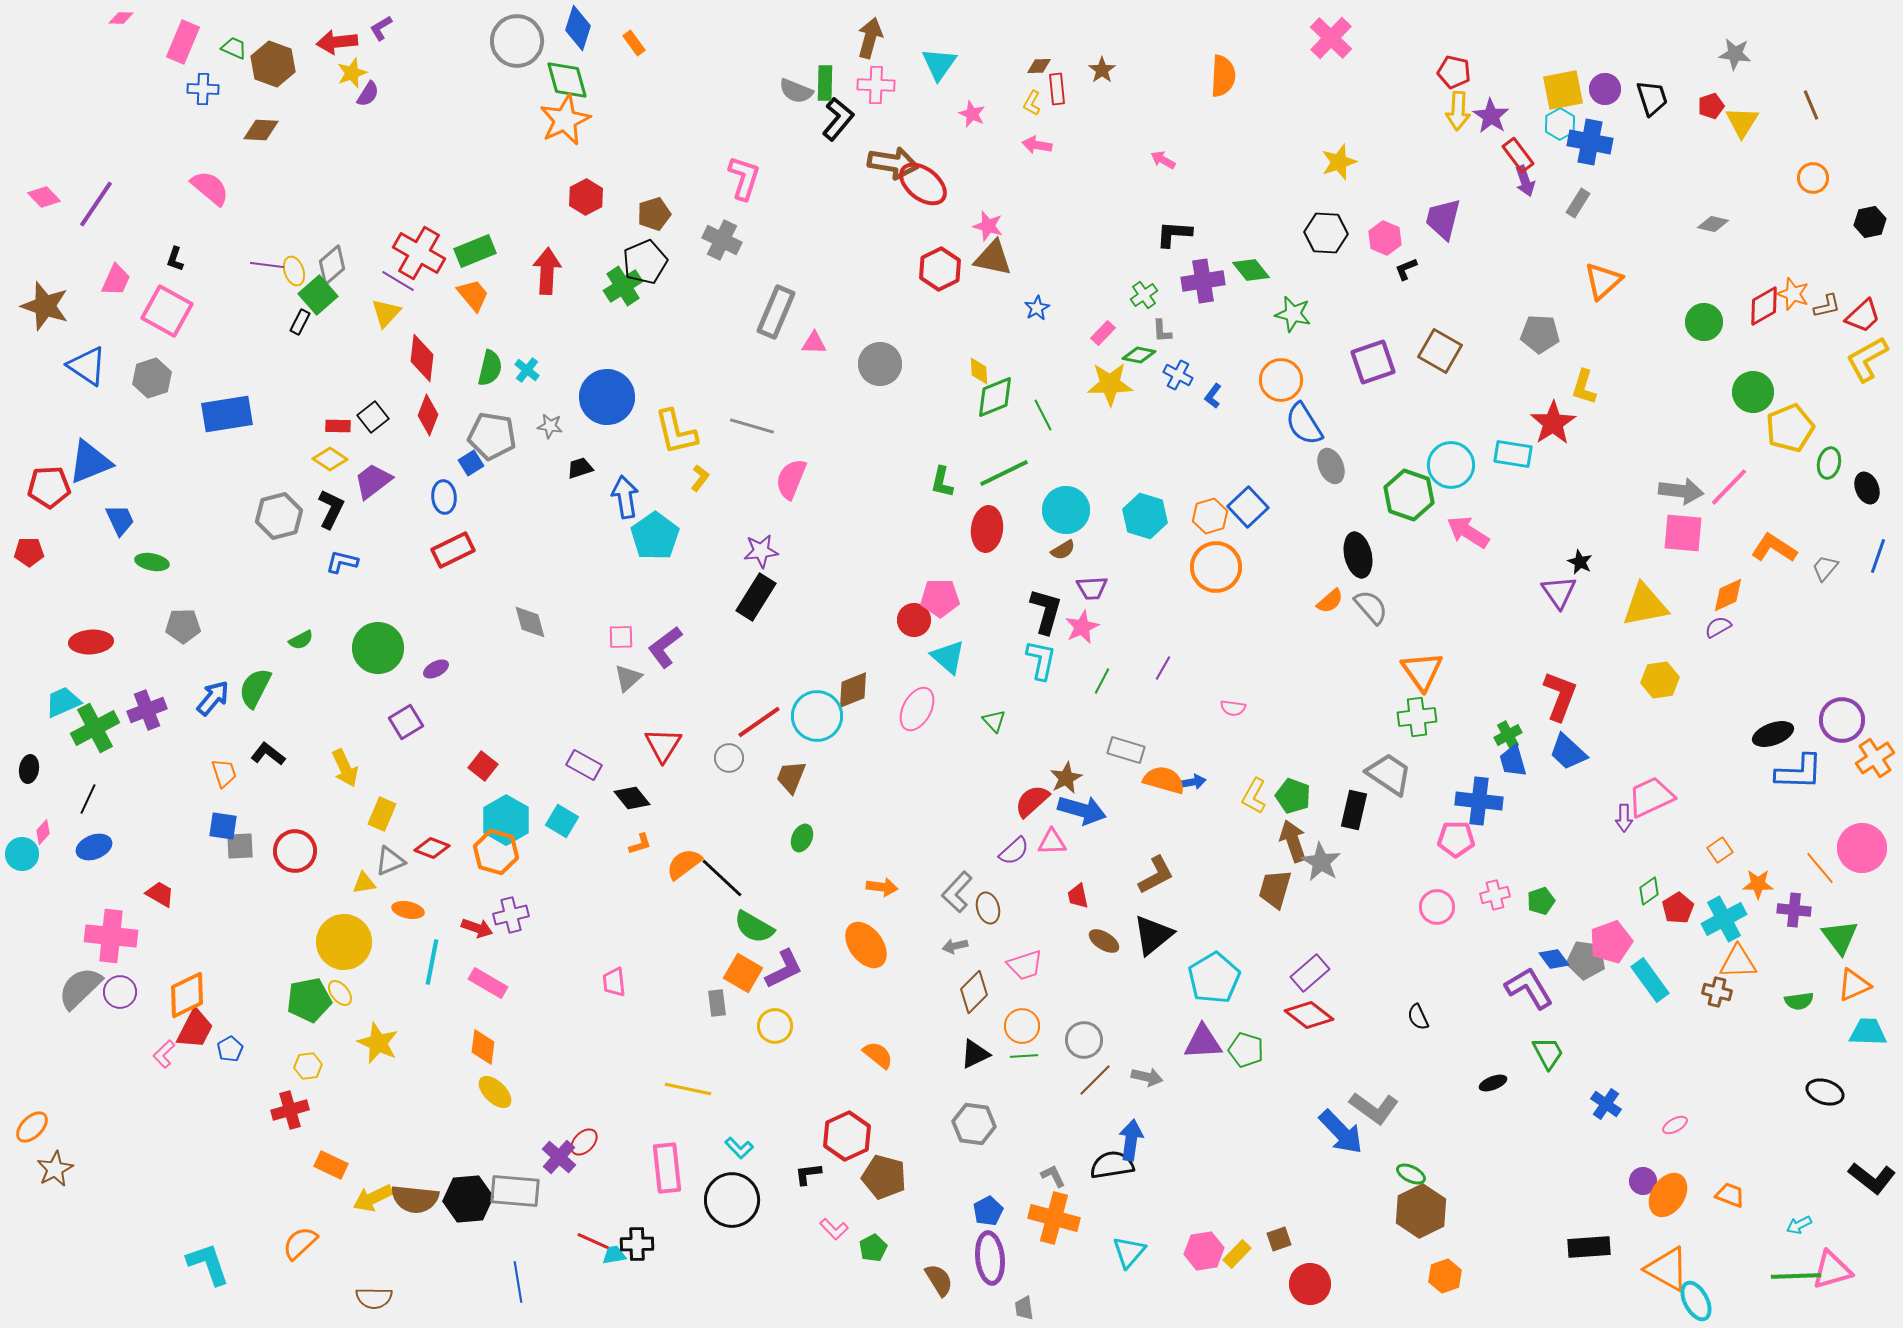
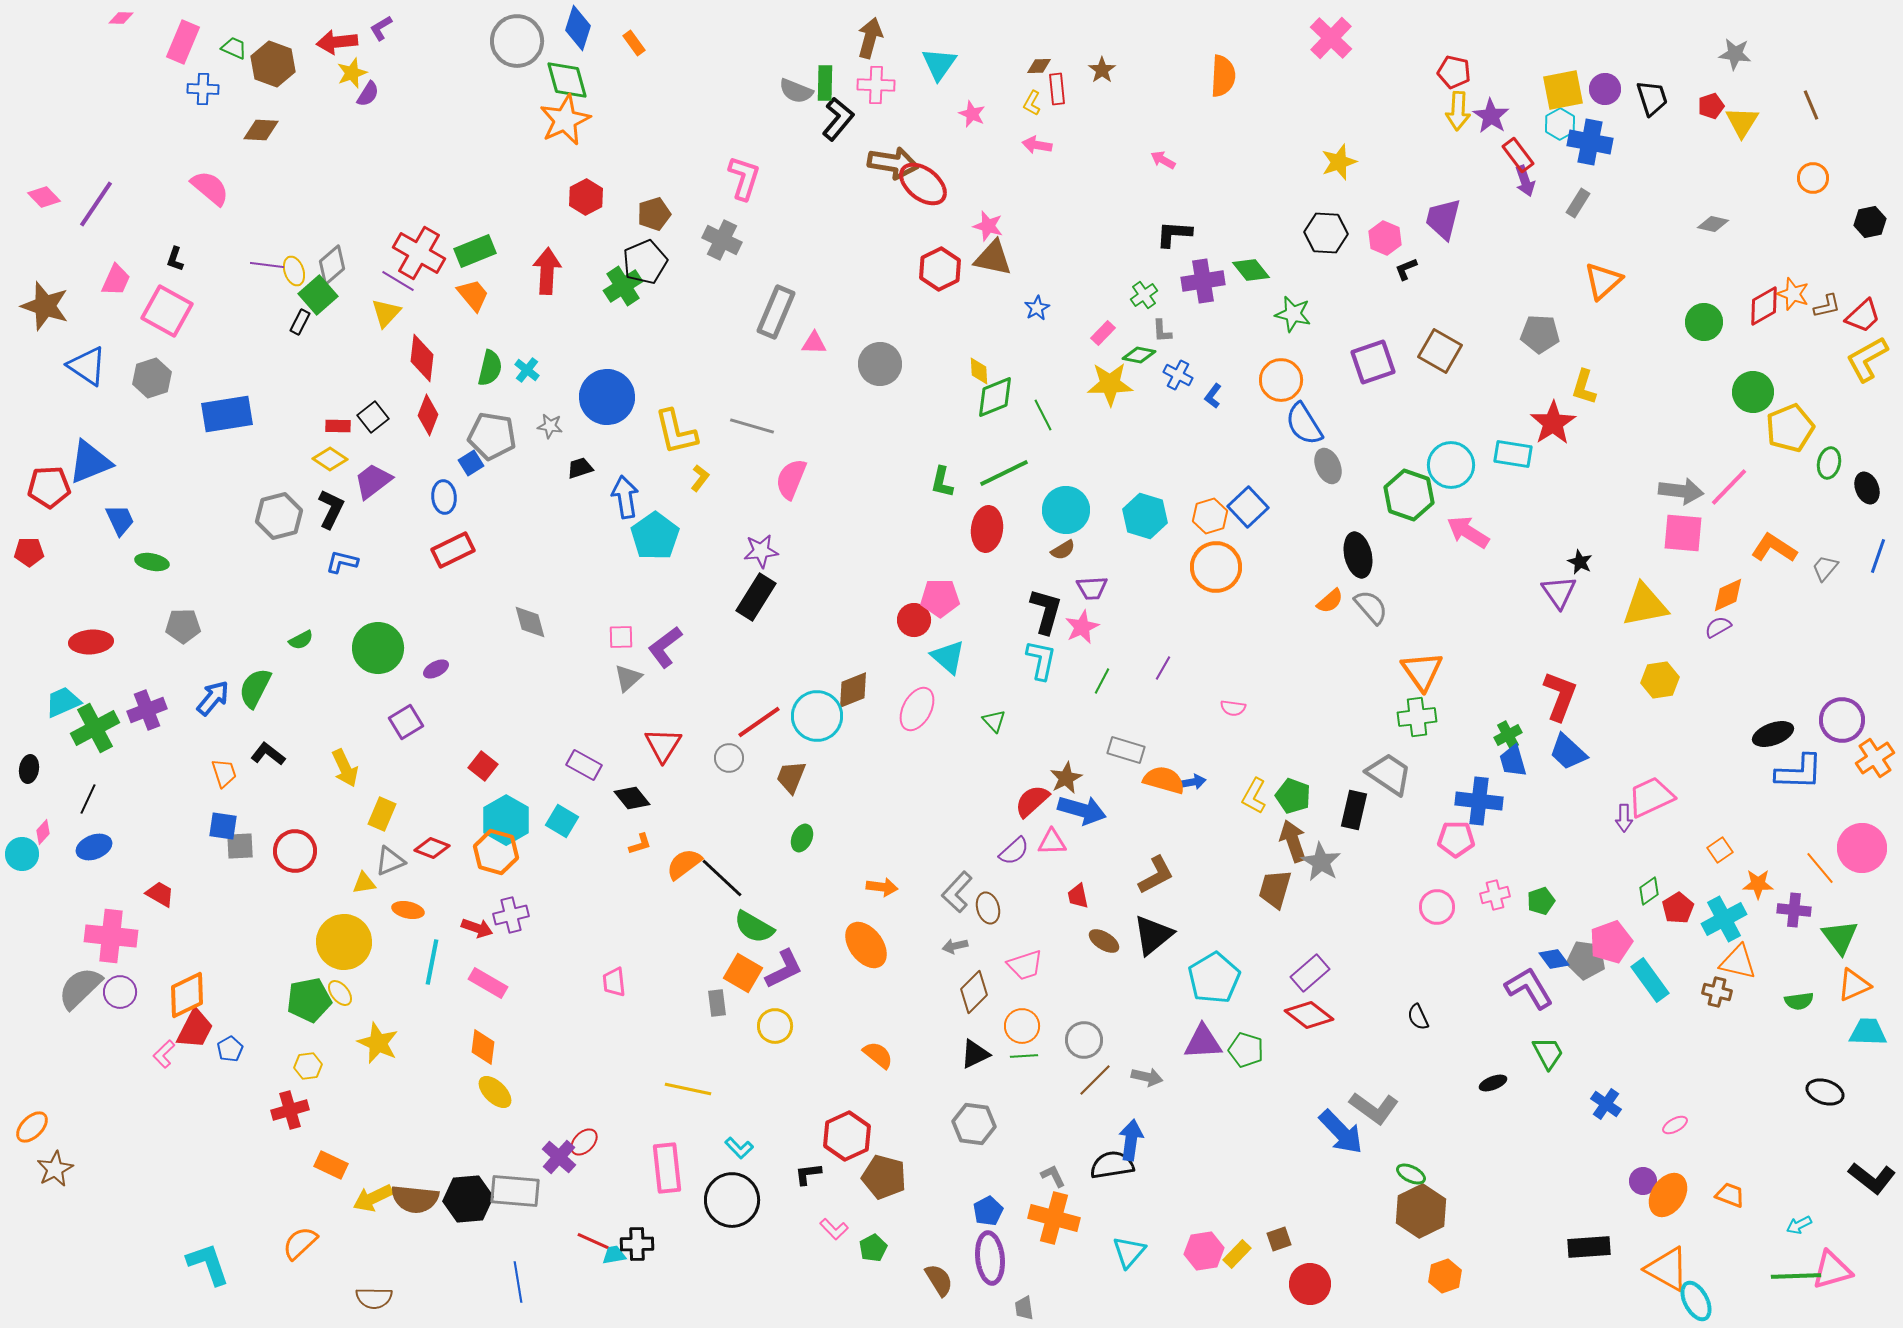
gray ellipse at (1331, 466): moved 3 px left
orange triangle at (1738, 962): rotated 15 degrees clockwise
